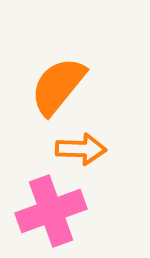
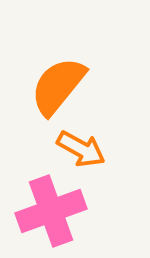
orange arrow: rotated 27 degrees clockwise
